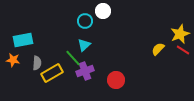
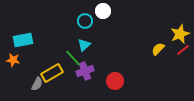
red line: rotated 72 degrees counterclockwise
gray semicircle: moved 21 px down; rotated 24 degrees clockwise
red circle: moved 1 px left, 1 px down
